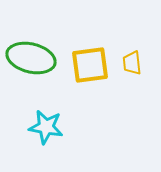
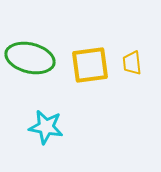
green ellipse: moved 1 px left
